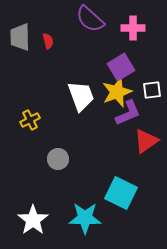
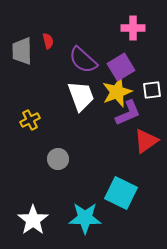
purple semicircle: moved 7 px left, 41 px down
gray trapezoid: moved 2 px right, 14 px down
